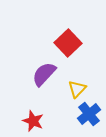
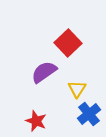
purple semicircle: moved 2 px up; rotated 12 degrees clockwise
yellow triangle: rotated 12 degrees counterclockwise
red star: moved 3 px right
